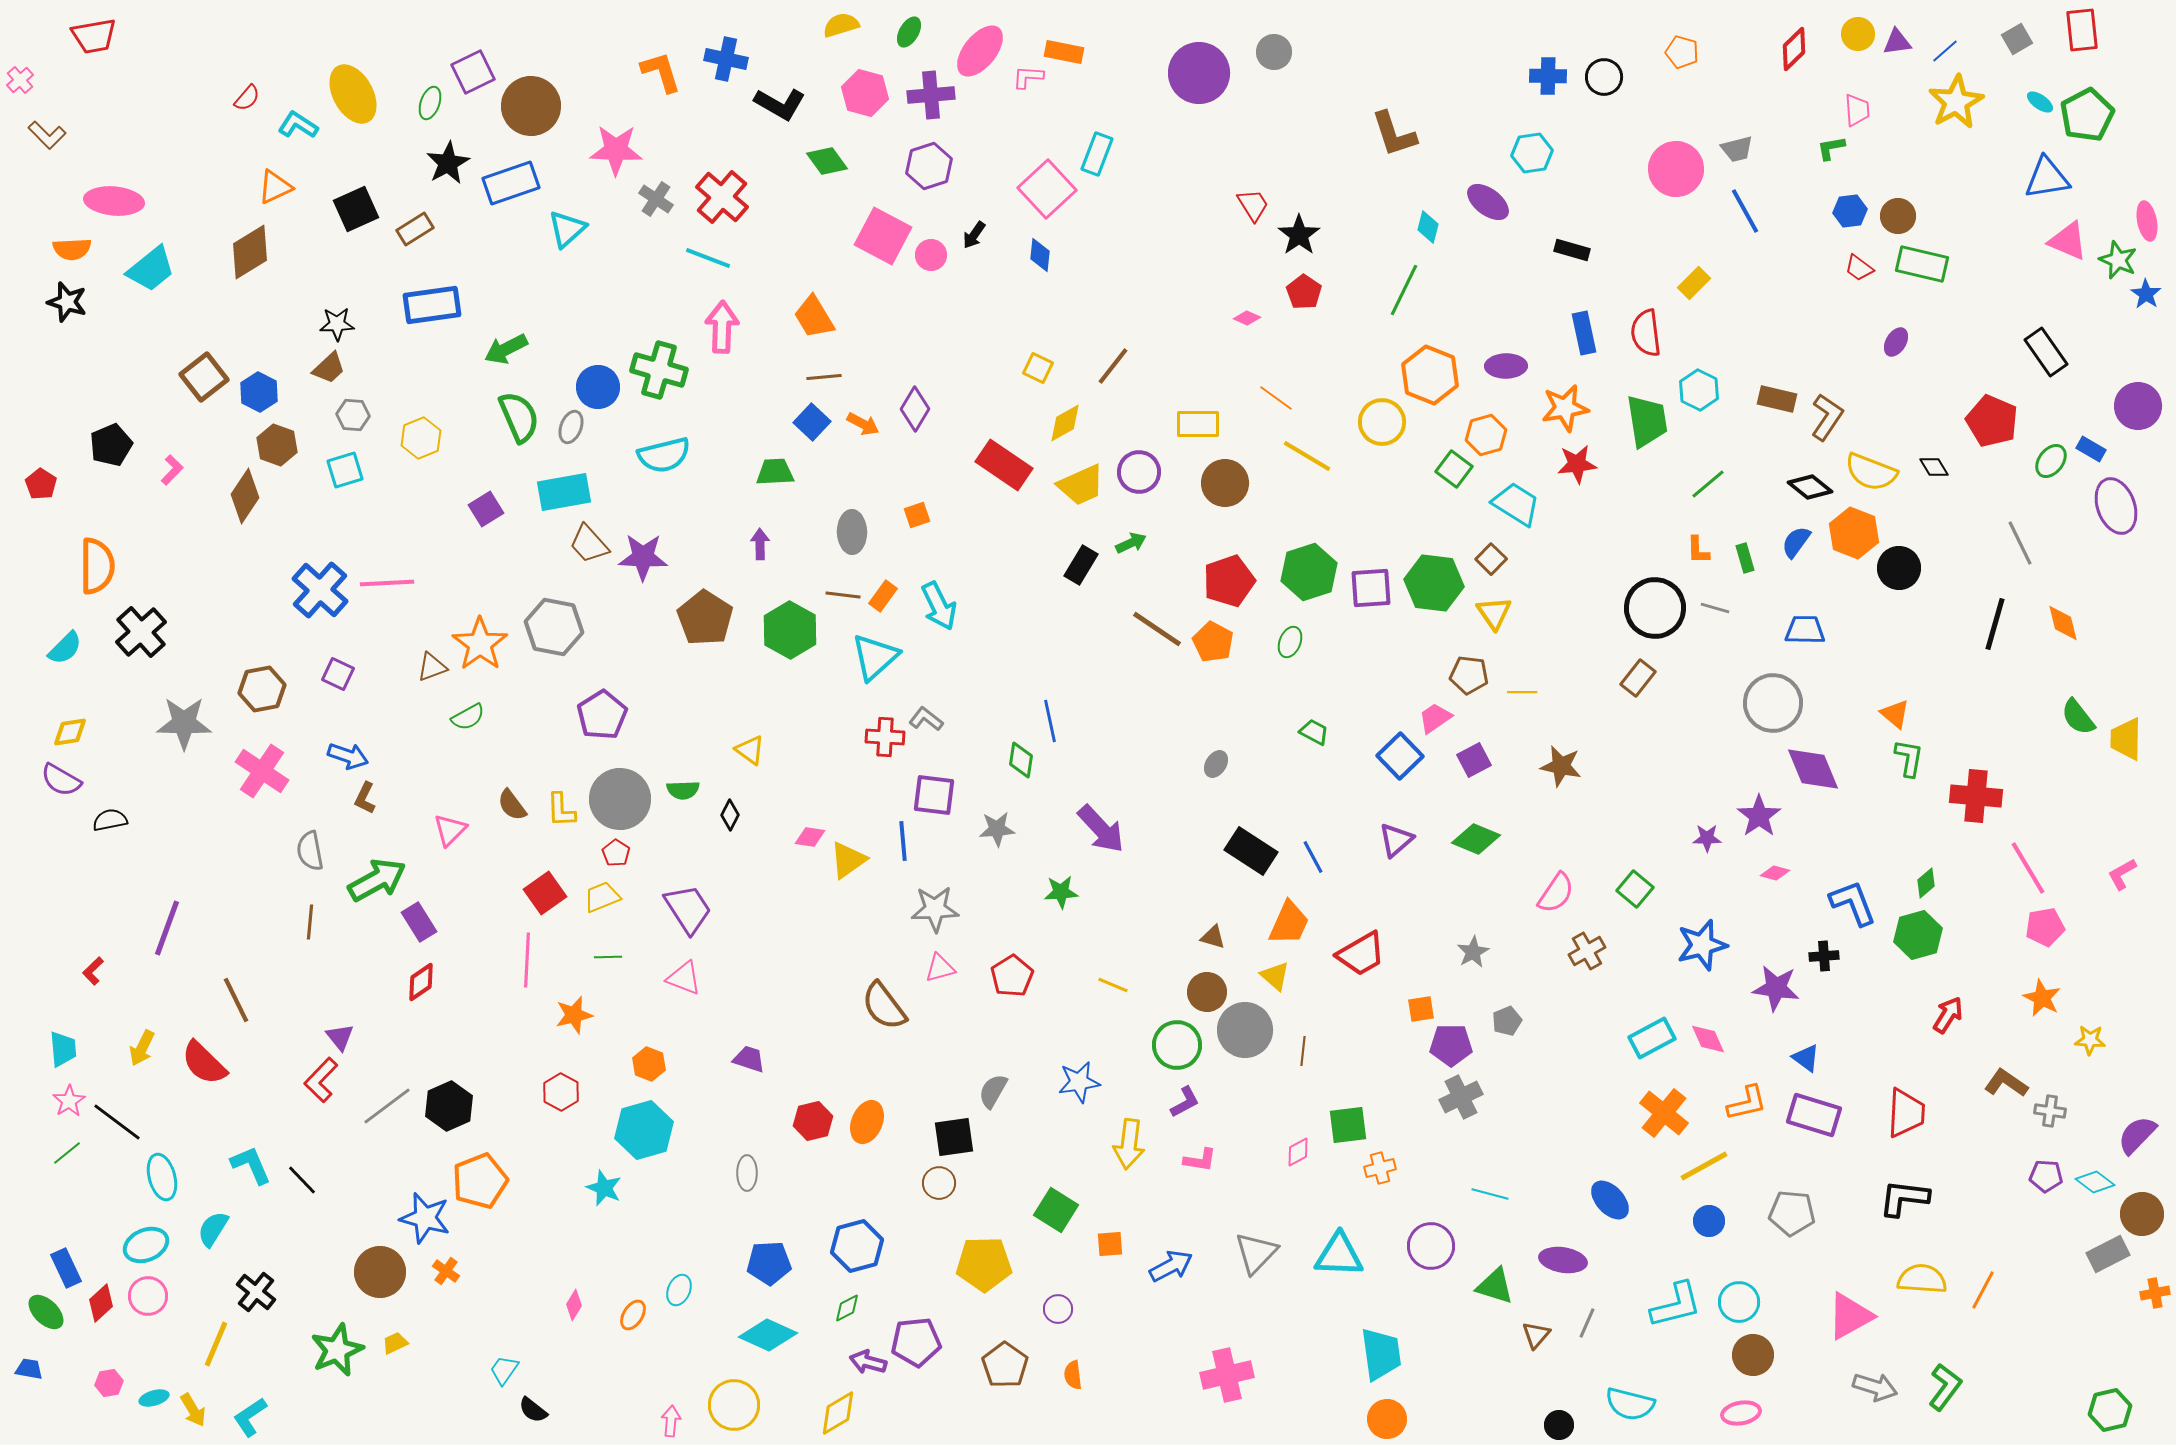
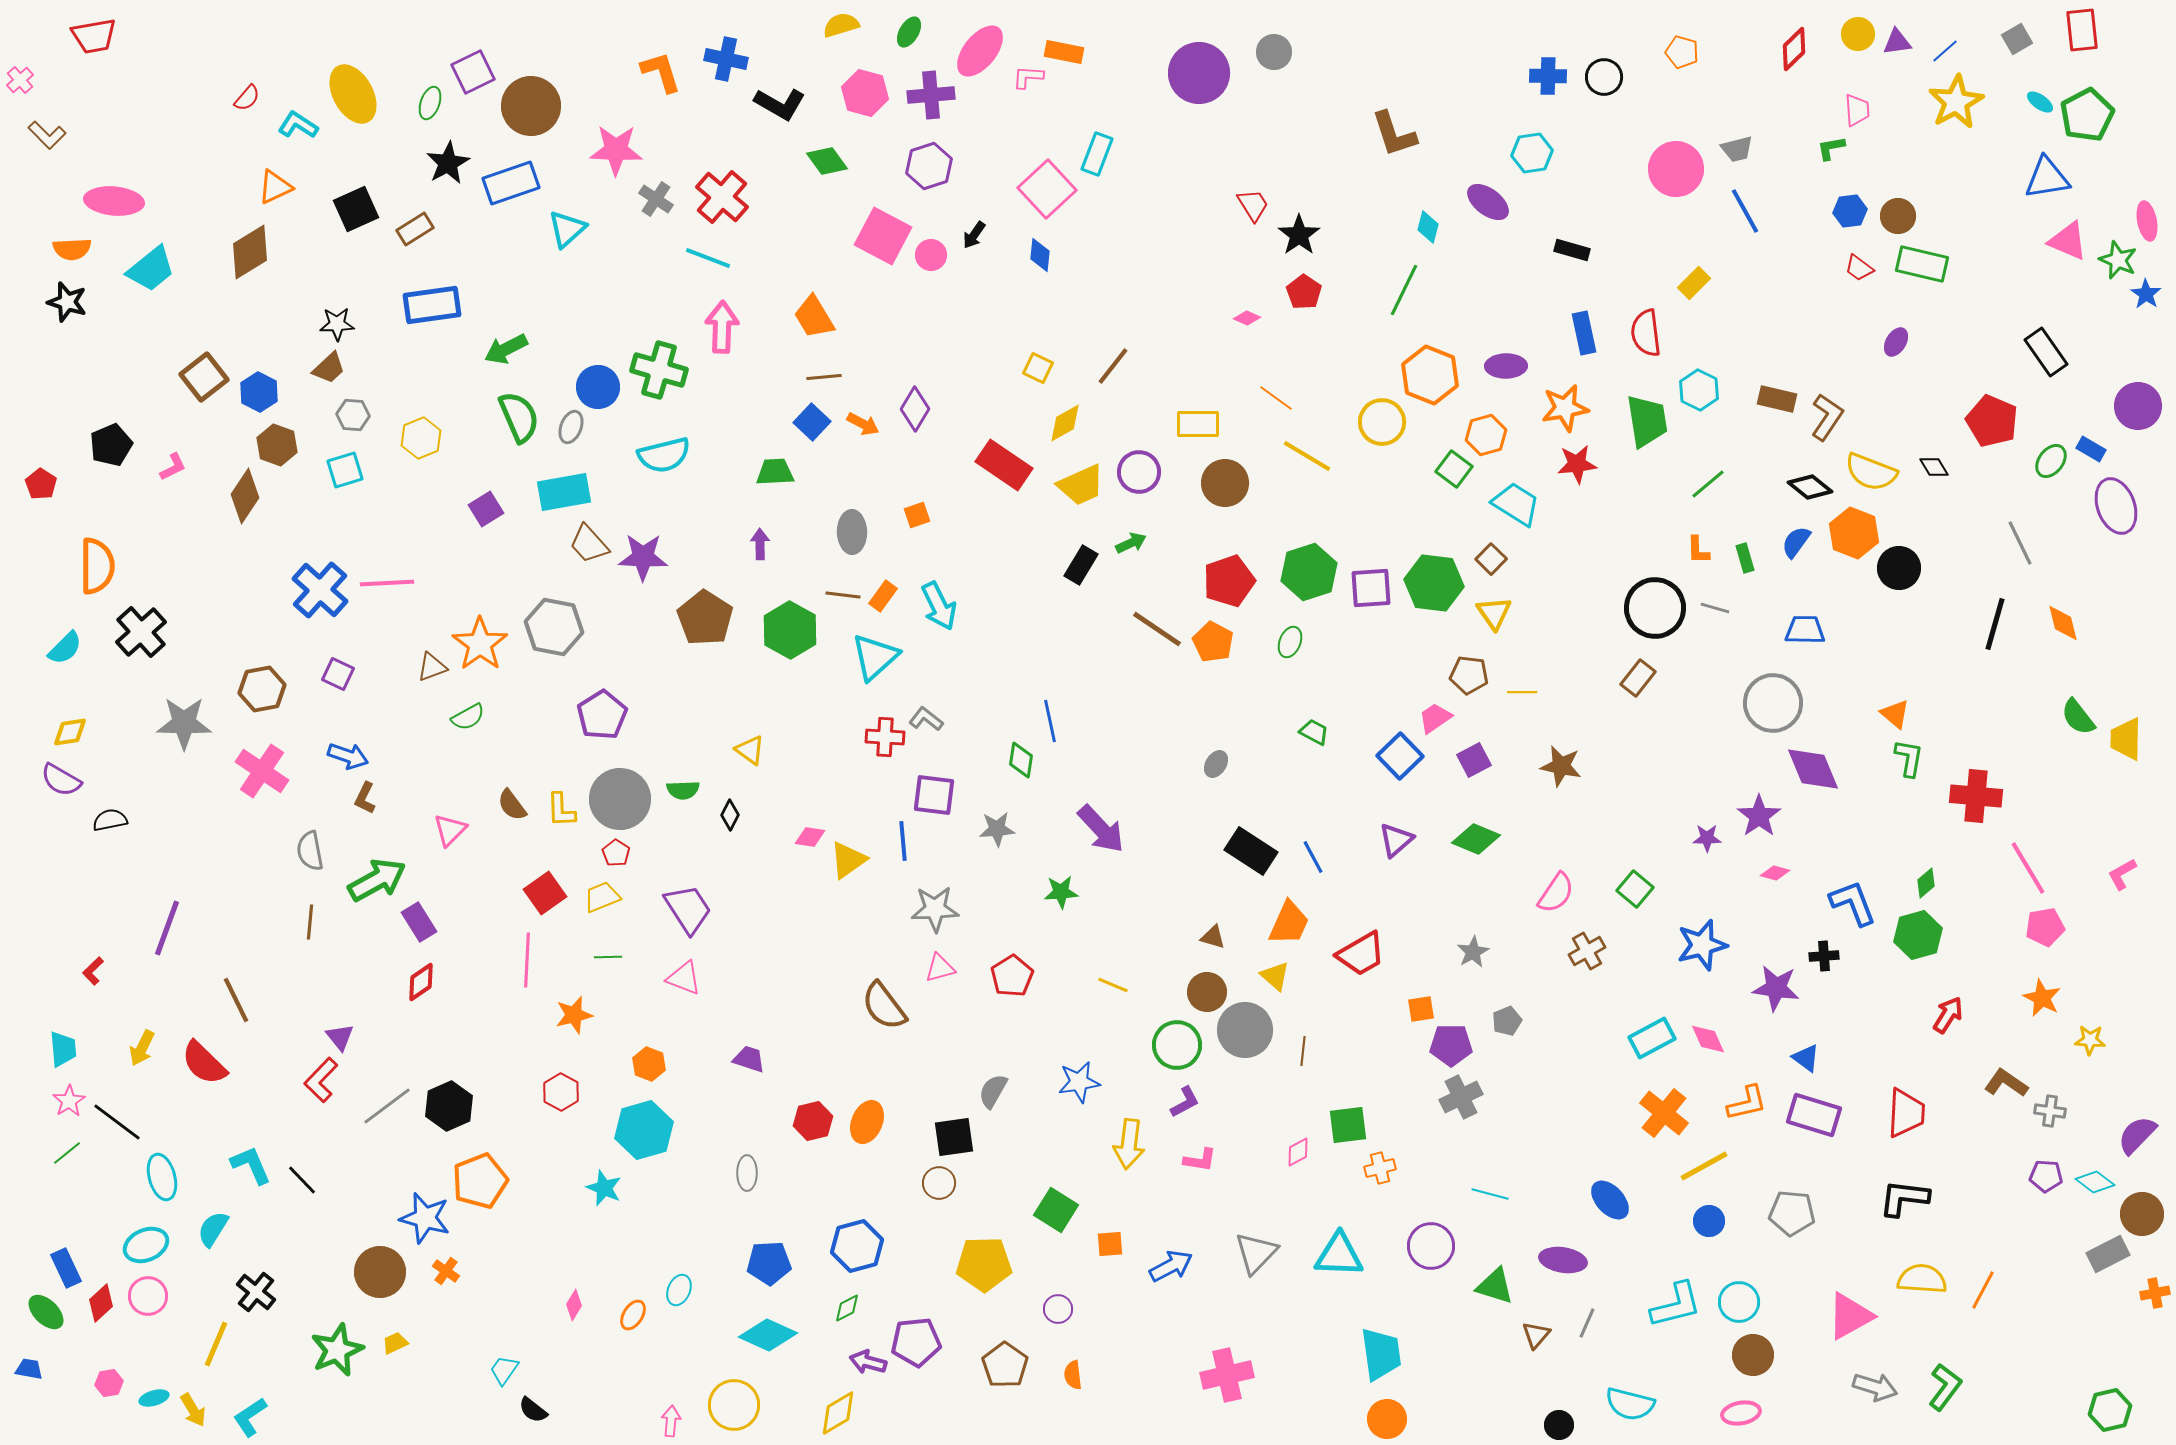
pink L-shape at (172, 470): moved 1 px right, 3 px up; rotated 20 degrees clockwise
